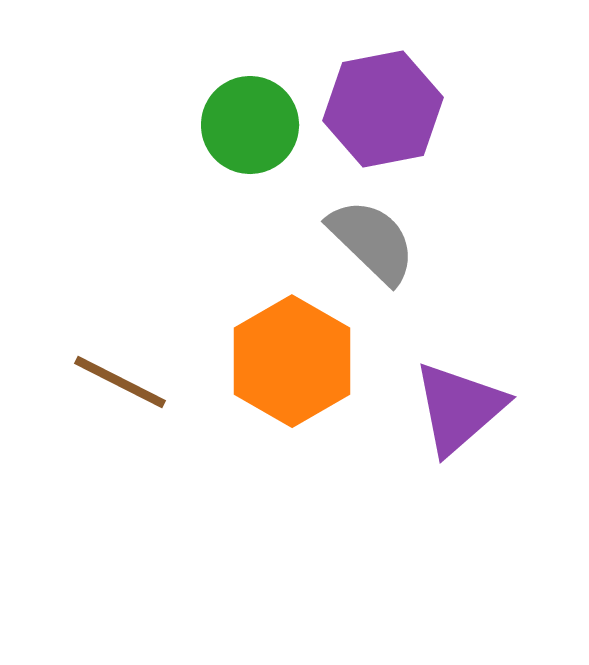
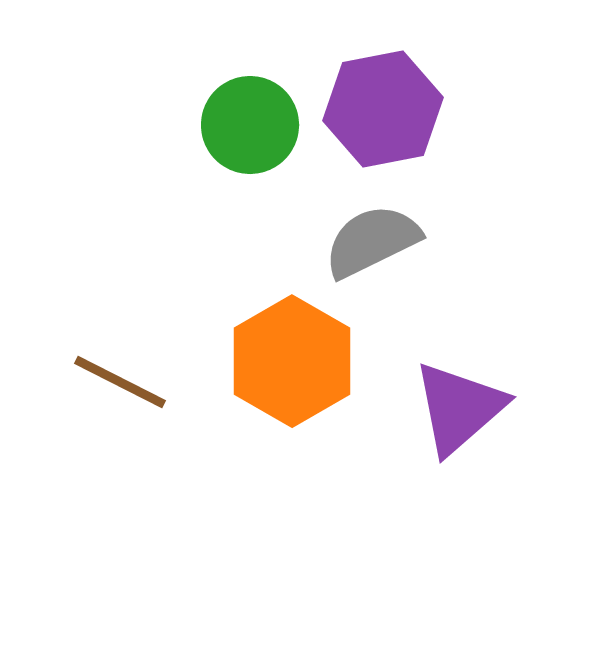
gray semicircle: rotated 70 degrees counterclockwise
